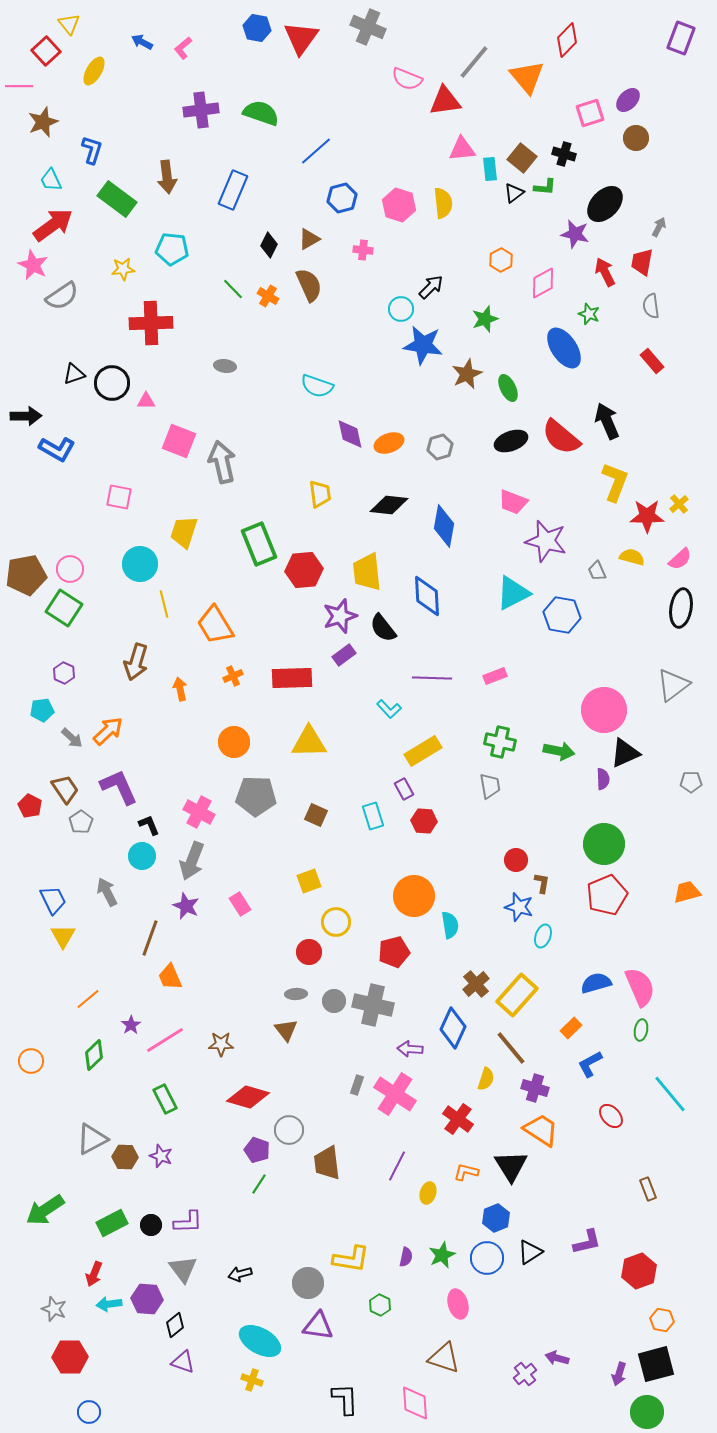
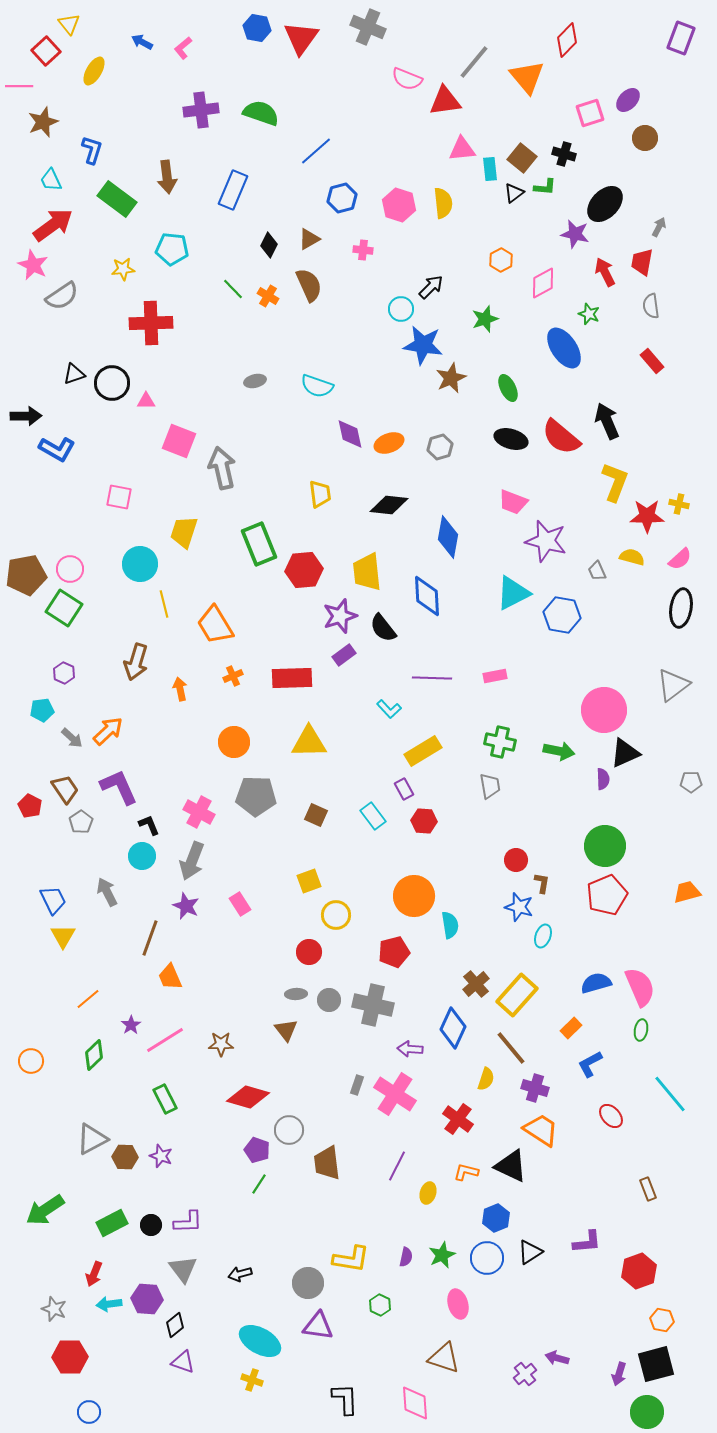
brown circle at (636, 138): moved 9 px right
gray ellipse at (225, 366): moved 30 px right, 15 px down; rotated 20 degrees counterclockwise
brown star at (467, 374): moved 16 px left, 4 px down
black ellipse at (511, 441): moved 2 px up; rotated 36 degrees clockwise
gray arrow at (222, 462): moved 6 px down
yellow cross at (679, 504): rotated 36 degrees counterclockwise
blue diamond at (444, 526): moved 4 px right, 11 px down
pink rectangle at (495, 676): rotated 10 degrees clockwise
cyan rectangle at (373, 816): rotated 20 degrees counterclockwise
green circle at (604, 844): moved 1 px right, 2 px down
yellow circle at (336, 922): moved 7 px up
gray circle at (334, 1001): moved 5 px left, 1 px up
black triangle at (511, 1166): rotated 33 degrees counterclockwise
purple L-shape at (587, 1242): rotated 8 degrees clockwise
